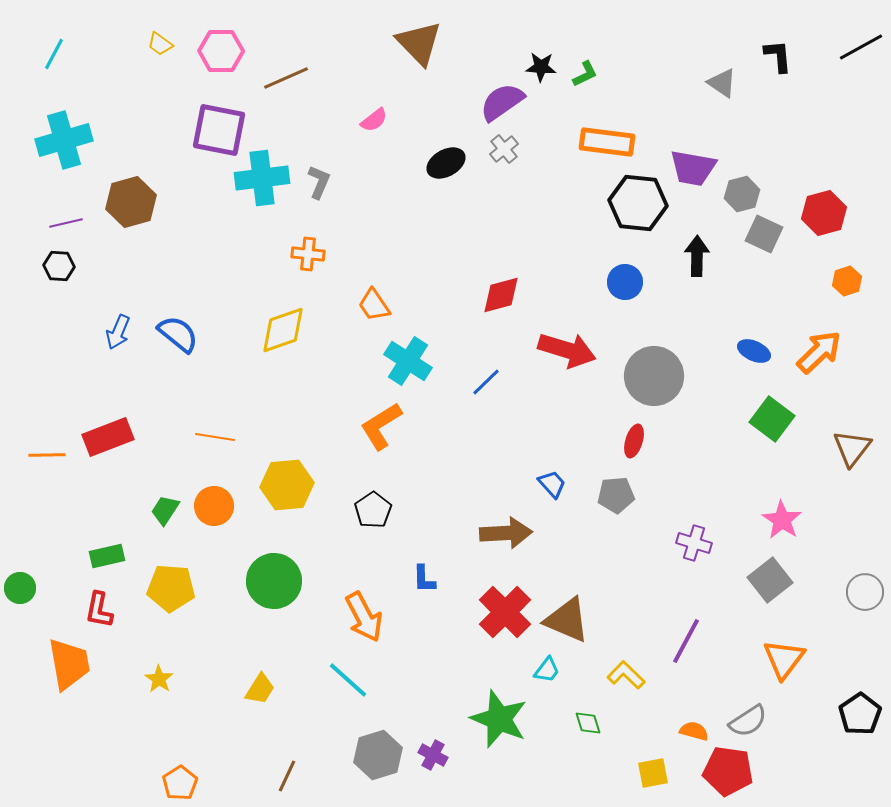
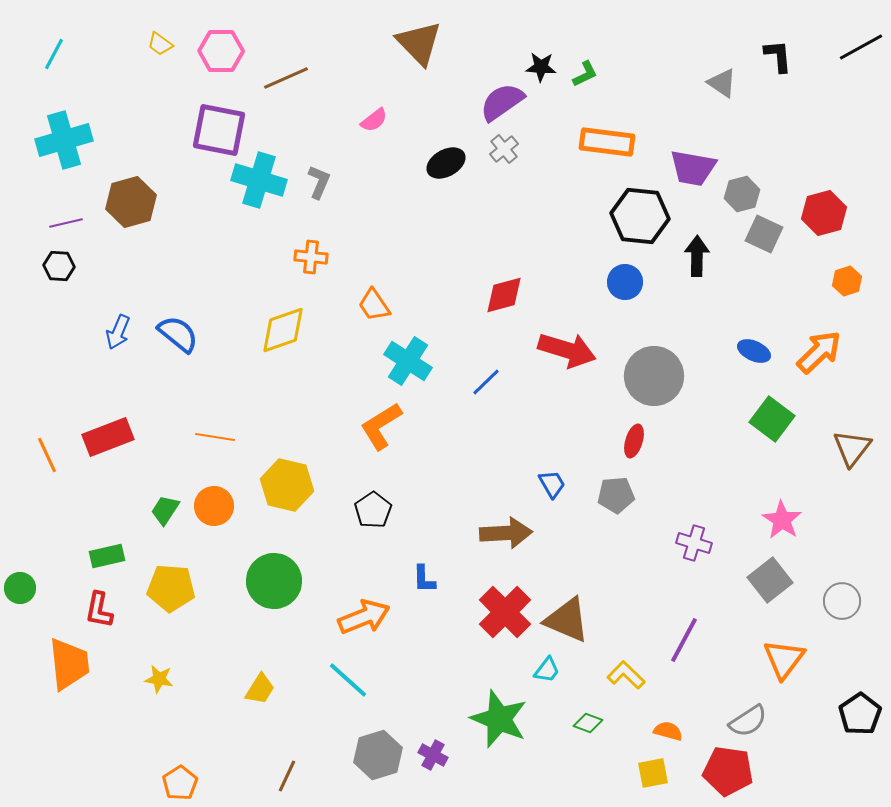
cyan cross at (262, 178): moved 3 px left, 2 px down; rotated 24 degrees clockwise
black hexagon at (638, 203): moved 2 px right, 13 px down
orange cross at (308, 254): moved 3 px right, 3 px down
red diamond at (501, 295): moved 3 px right
orange line at (47, 455): rotated 66 degrees clockwise
blue trapezoid at (552, 484): rotated 12 degrees clockwise
yellow hexagon at (287, 485): rotated 18 degrees clockwise
gray circle at (865, 592): moved 23 px left, 9 px down
orange arrow at (364, 617): rotated 84 degrees counterclockwise
purple line at (686, 641): moved 2 px left, 1 px up
orange trapezoid at (69, 664): rotated 4 degrees clockwise
yellow star at (159, 679): rotated 24 degrees counterclockwise
green diamond at (588, 723): rotated 52 degrees counterclockwise
orange semicircle at (694, 731): moved 26 px left
